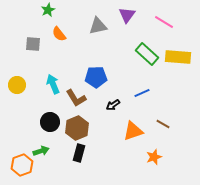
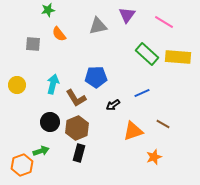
green star: rotated 16 degrees clockwise
cyan arrow: rotated 36 degrees clockwise
